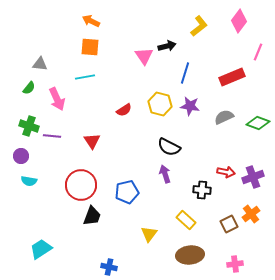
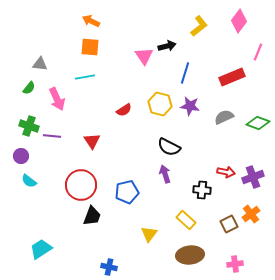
cyan semicircle: rotated 28 degrees clockwise
